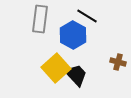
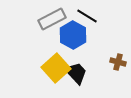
gray rectangle: moved 12 px right; rotated 56 degrees clockwise
black trapezoid: moved 2 px up
